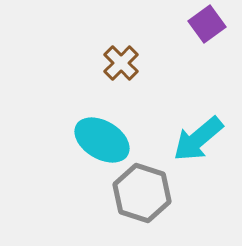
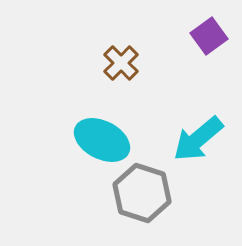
purple square: moved 2 px right, 12 px down
cyan ellipse: rotated 4 degrees counterclockwise
